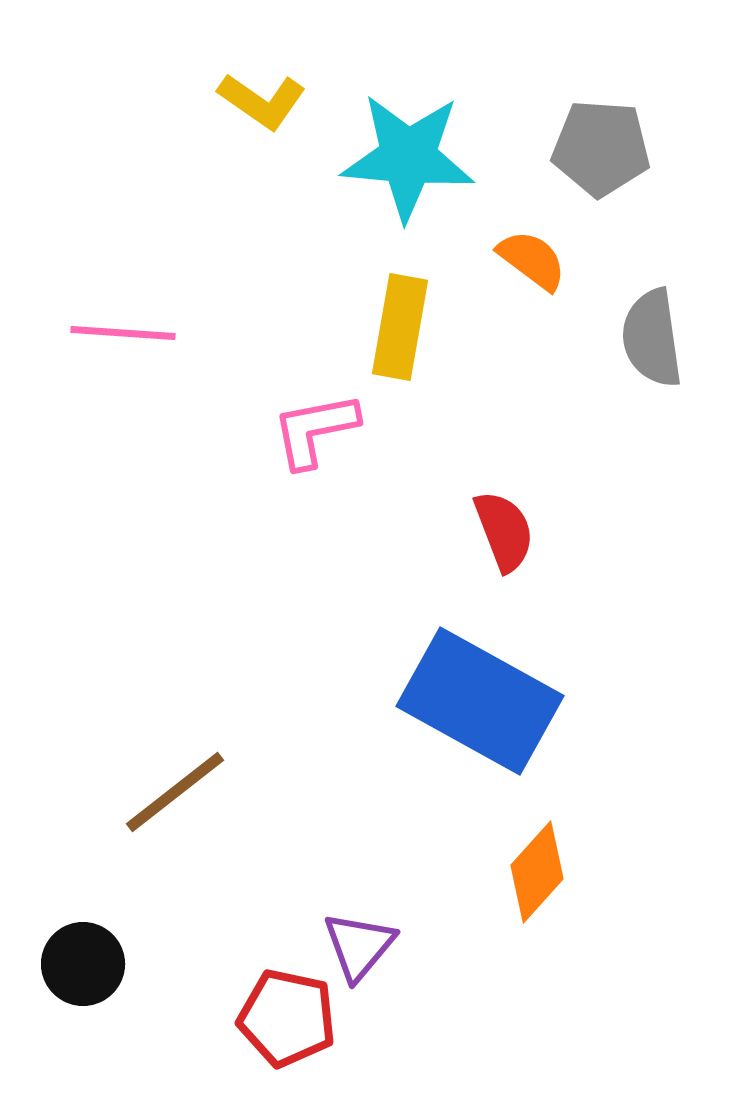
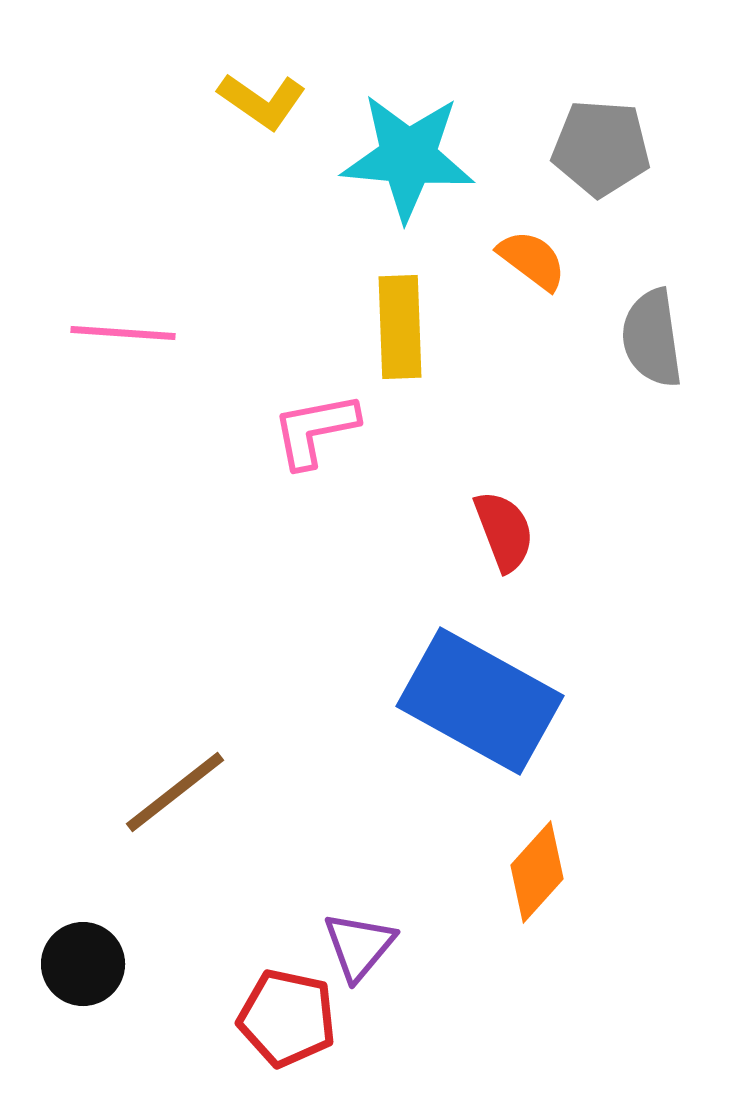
yellow rectangle: rotated 12 degrees counterclockwise
